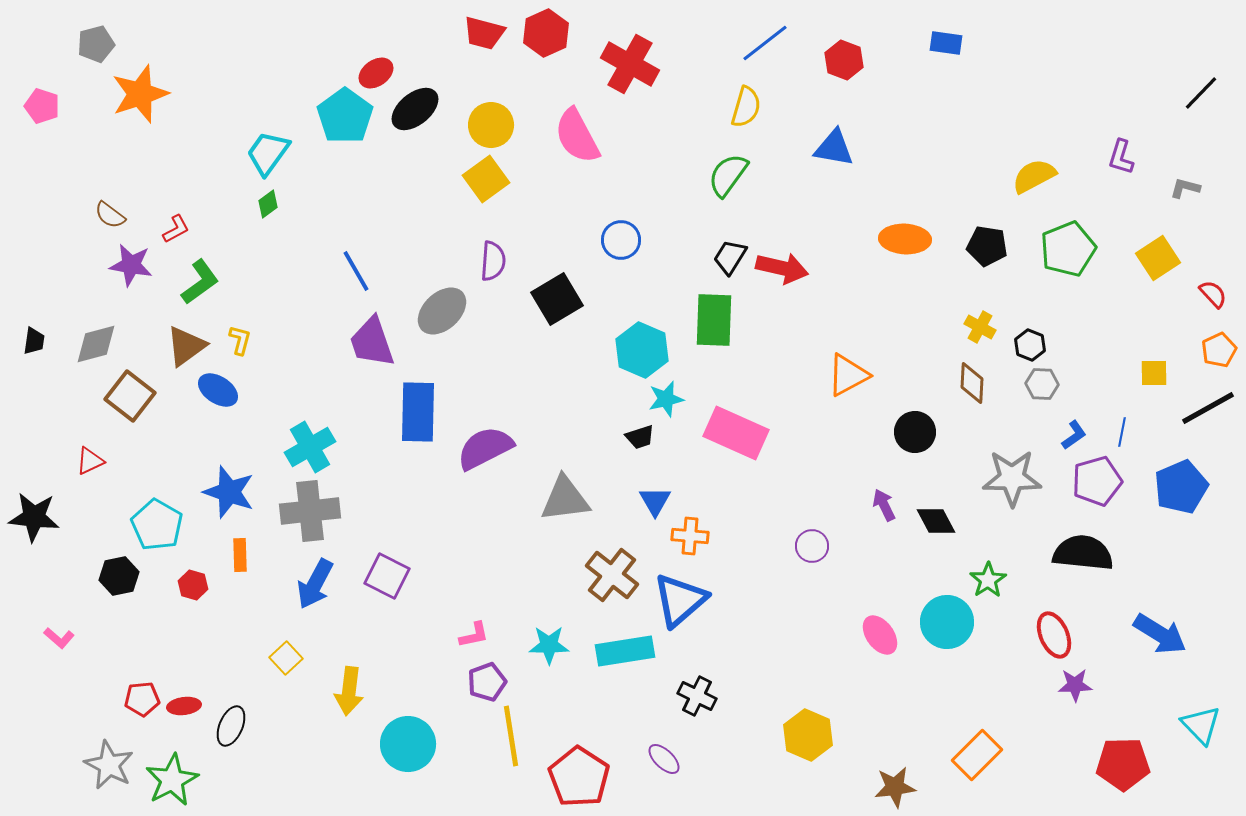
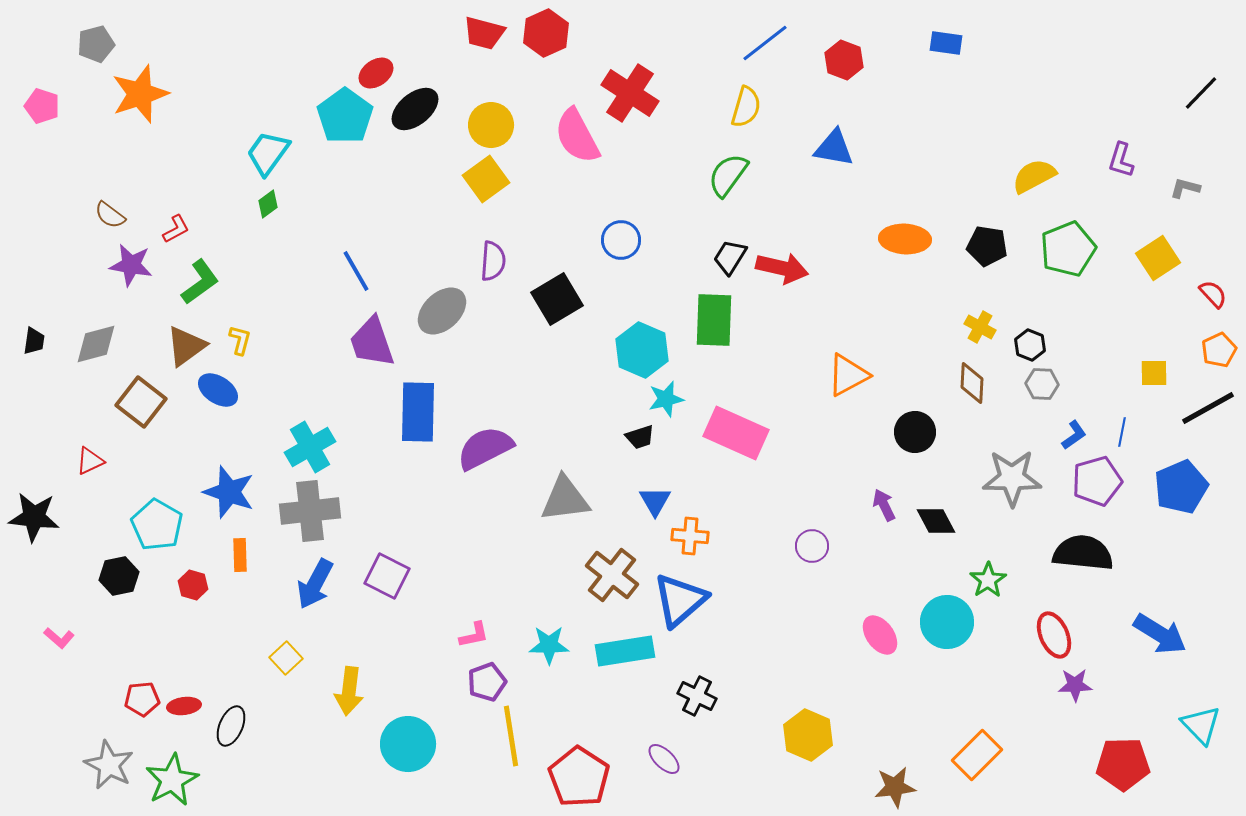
red cross at (630, 64): moved 29 px down; rotated 4 degrees clockwise
purple L-shape at (1121, 157): moved 3 px down
brown square at (130, 396): moved 11 px right, 6 px down
